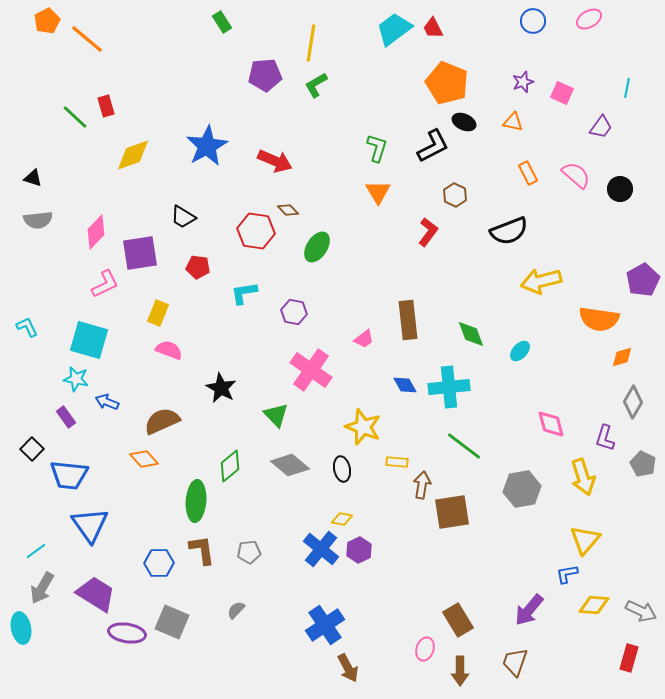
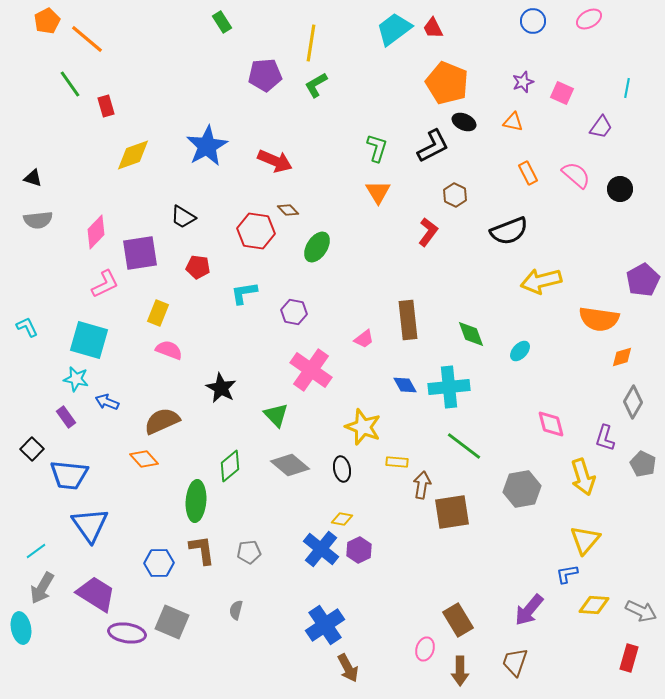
green line at (75, 117): moved 5 px left, 33 px up; rotated 12 degrees clockwise
gray semicircle at (236, 610): rotated 30 degrees counterclockwise
